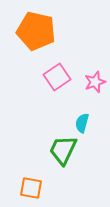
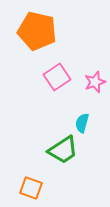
orange pentagon: moved 1 px right
green trapezoid: rotated 148 degrees counterclockwise
orange square: rotated 10 degrees clockwise
